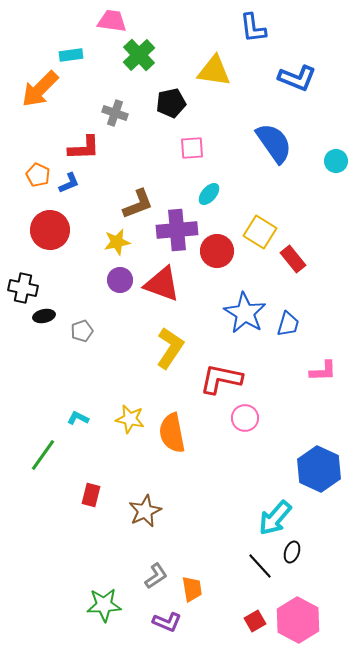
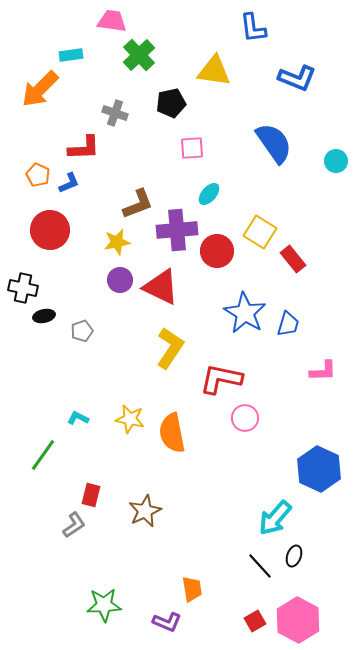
red triangle at (162, 284): moved 1 px left, 3 px down; rotated 6 degrees clockwise
black ellipse at (292, 552): moved 2 px right, 4 px down
gray L-shape at (156, 576): moved 82 px left, 51 px up
